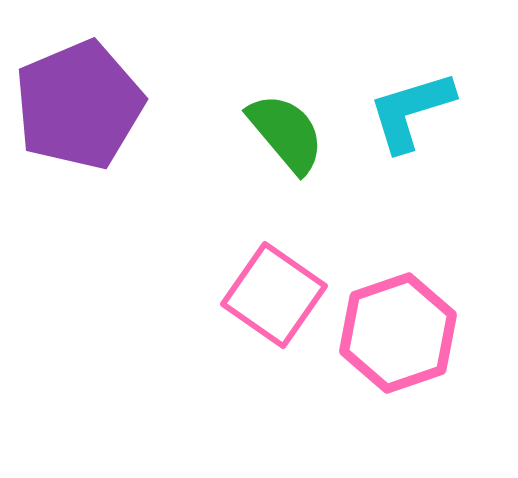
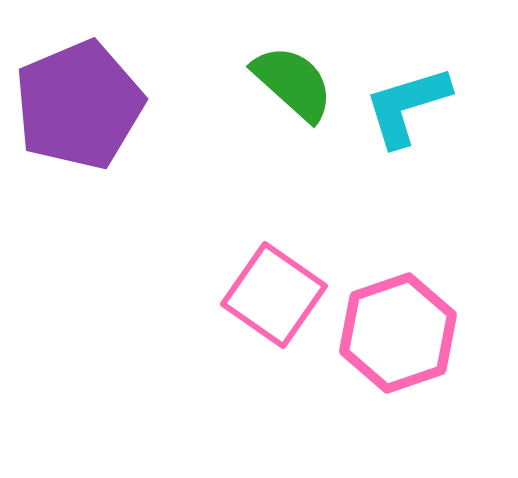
cyan L-shape: moved 4 px left, 5 px up
green semicircle: moved 7 px right, 50 px up; rotated 8 degrees counterclockwise
